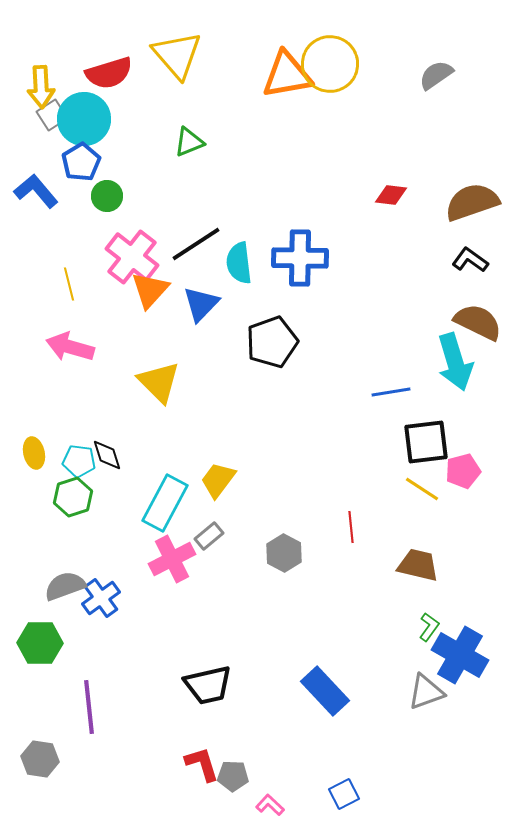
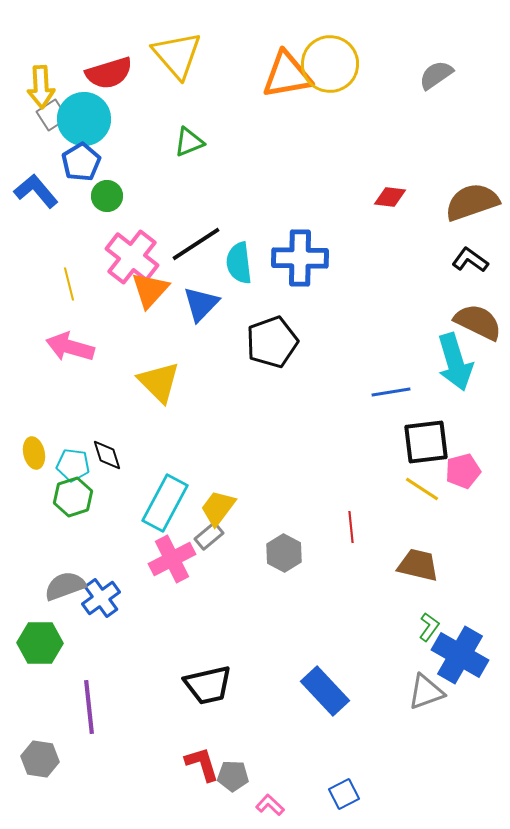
red diamond at (391, 195): moved 1 px left, 2 px down
cyan pentagon at (79, 461): moved 6 px left, 4 px down
yellow trapezoid at (218, 480): moved 28 px down
